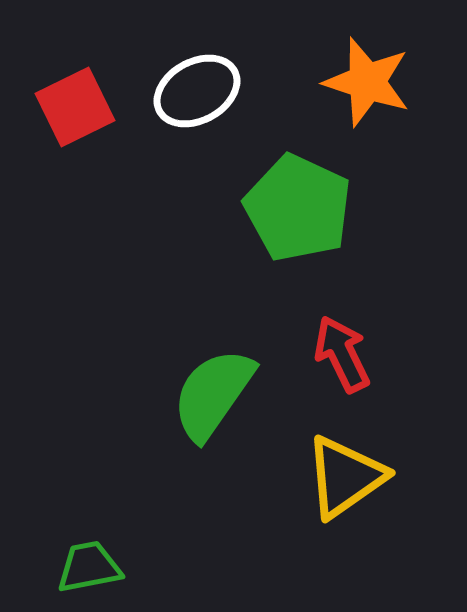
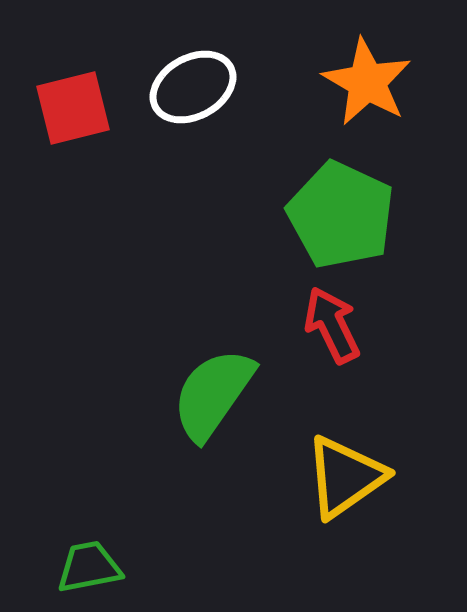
orange star: rotated 12 degrees clockwise
white ellipse: moved 4 px left, 4 px up
red square: moved 2 px left, 1 px down; rotated 12 degrees clockwise
green pentagon: moved 43 px right, 7 px down
red arrow: moved 10 px left, 29 px up
